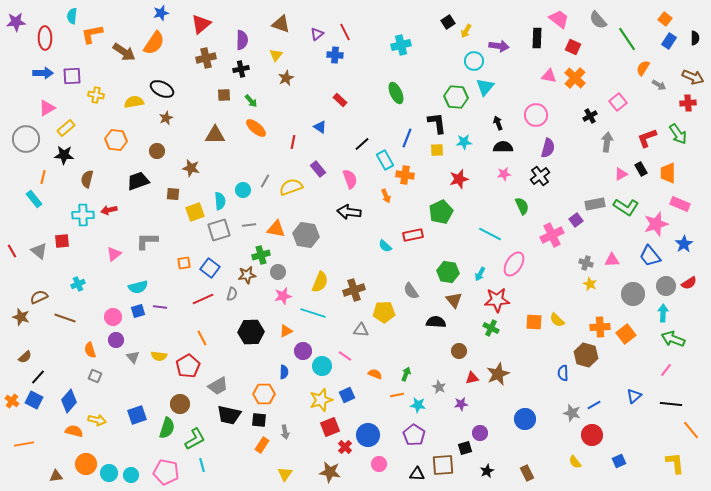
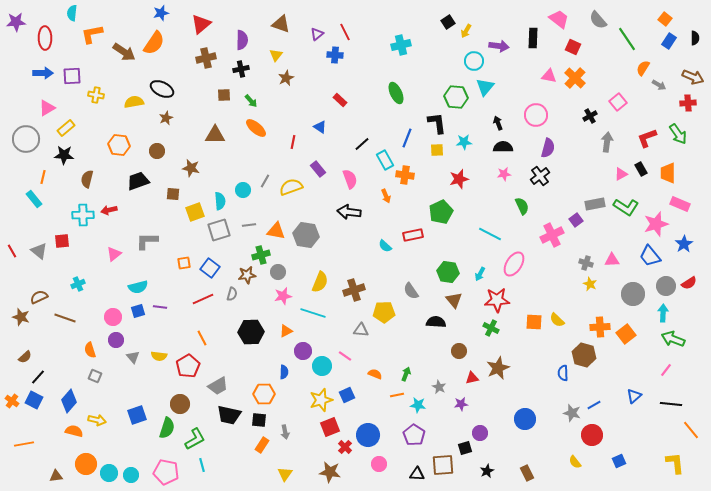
cyan semicircle at (72, 16): moved 3 px up
black rectangle at (537, 38): moved 4 px left
orange hexagon at (116, 140): moved 3 px right, 5 px down
orange triangle at (276, 229): moved 2 px down
brown hexagon at (586, 355): moved 2 px left
brown star at (498, 374): moved 6 px up
